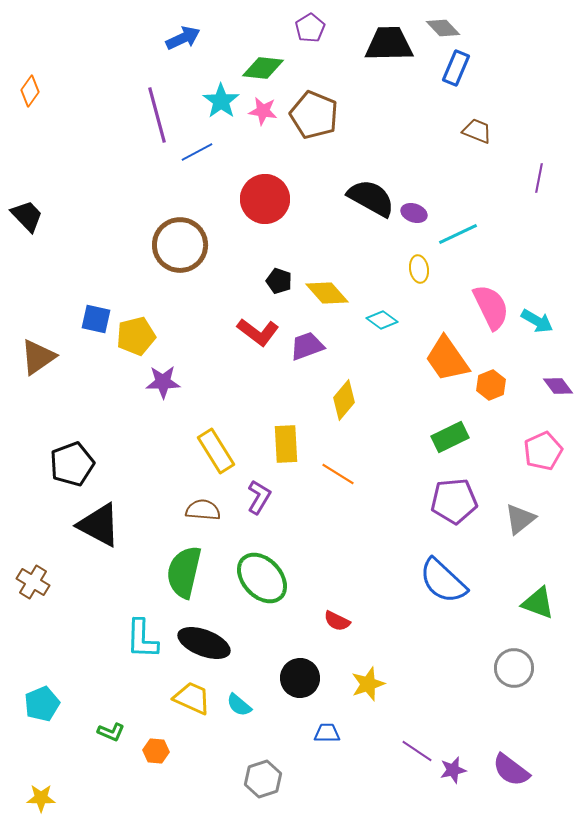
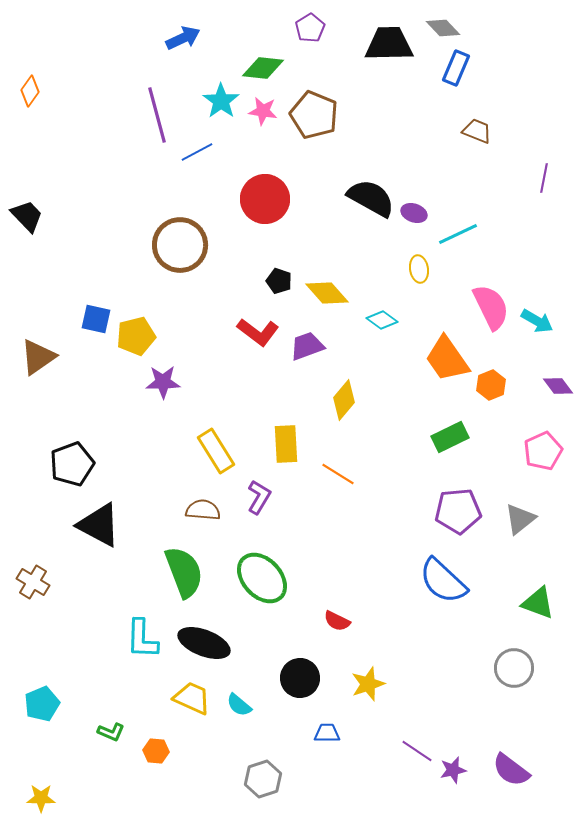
purple line at (539, 178): moved 5 px right
purple pentagon at (454, 501): moved 4 px right, 10 px down
green semicircle at (184, 572): rotated 146 degrees clockwise
